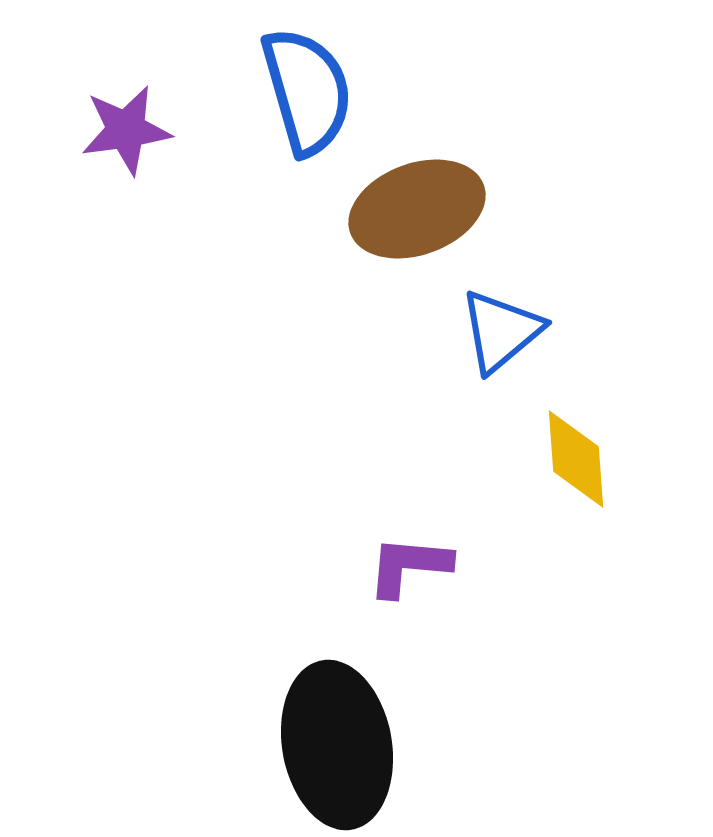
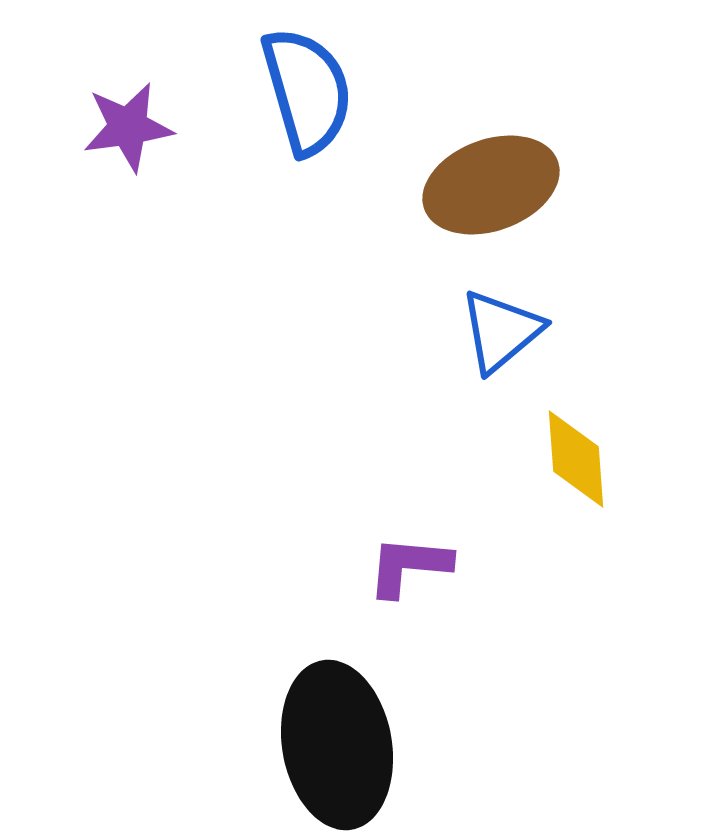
purple star: moved 2 px right, 3 px up
brown ellipse: moved 74 px right, 24 px up
